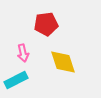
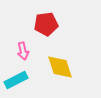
pink arrow: moved 2 px up
yellow diamond: moved 3 px left, 5 px down
